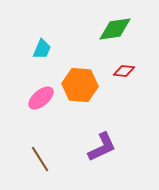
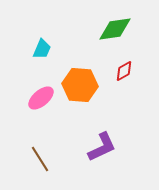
red diamond: rotated 35 degrees counterclockwise
